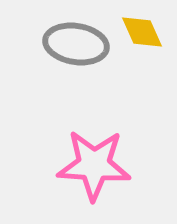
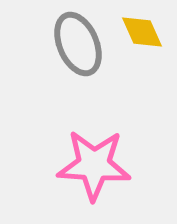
gray ellipse: moved 2 px right; rotated 58 degrees clockwise
